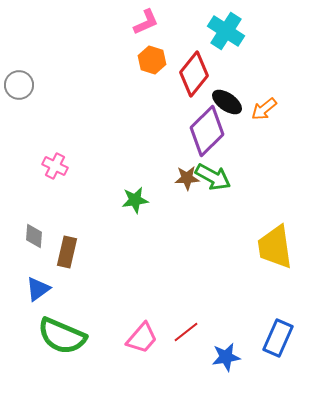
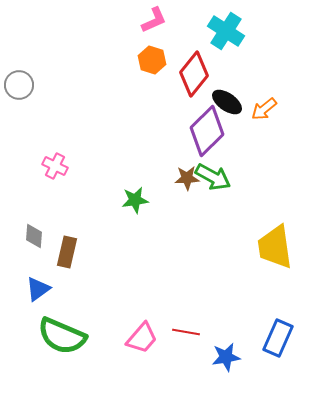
pink L-shape: moved 8 px right, 2 px up
red line: rotated 48 degrees clockwise
